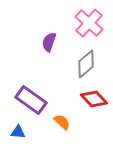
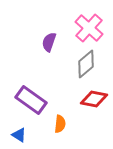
pink cross: moved 5 px down
red diamond: rotated 36 degrees counterclockwise
orange semicircle: moved 2 px left, 2 px down; rotated 54 degrees clockwise
blue triangle: moved 1 px right, 3 px down; rotated 28 degrees clockwise
